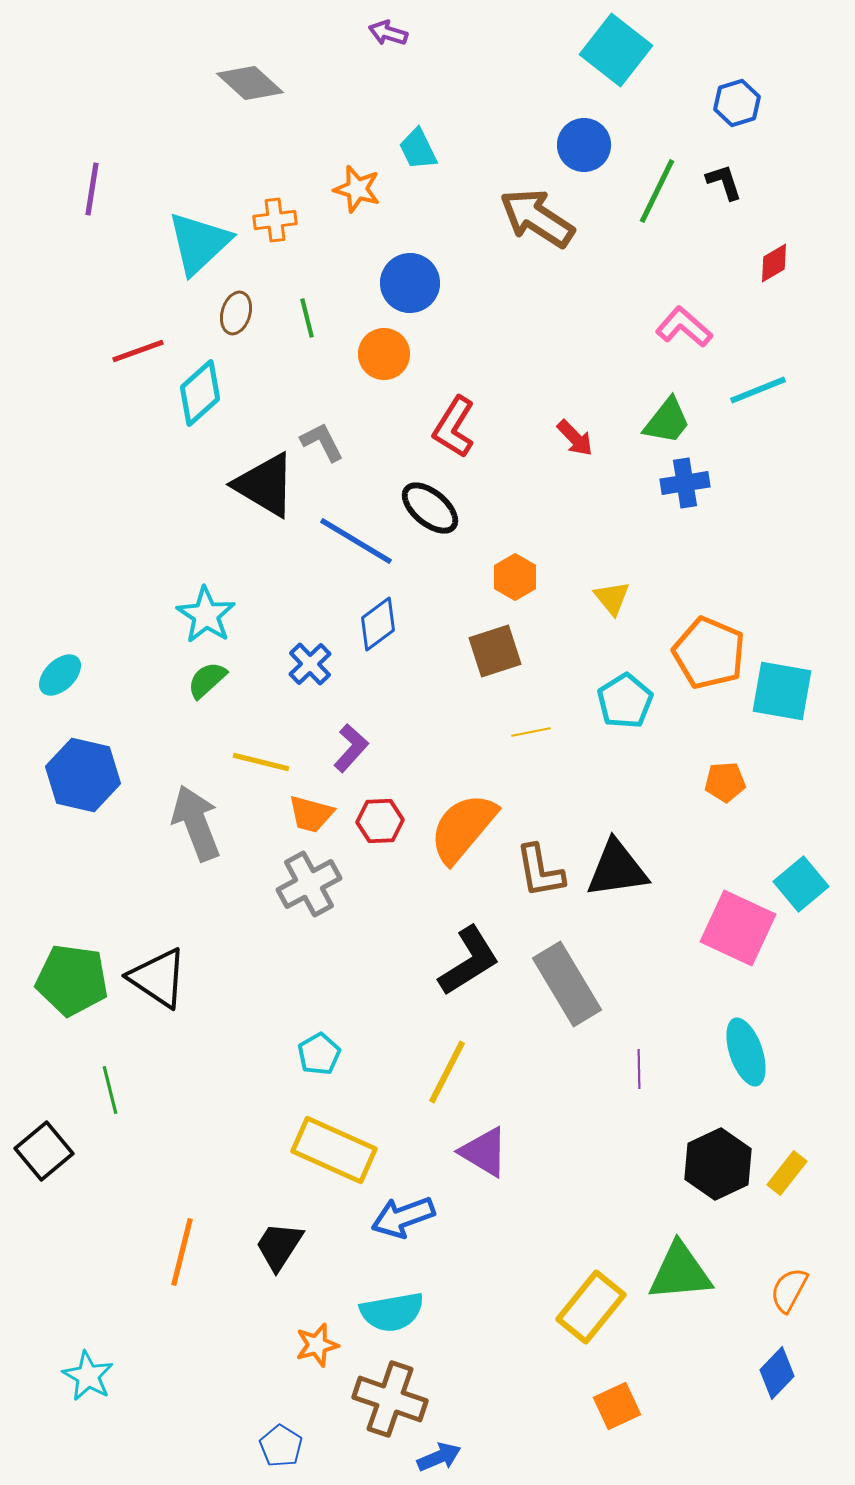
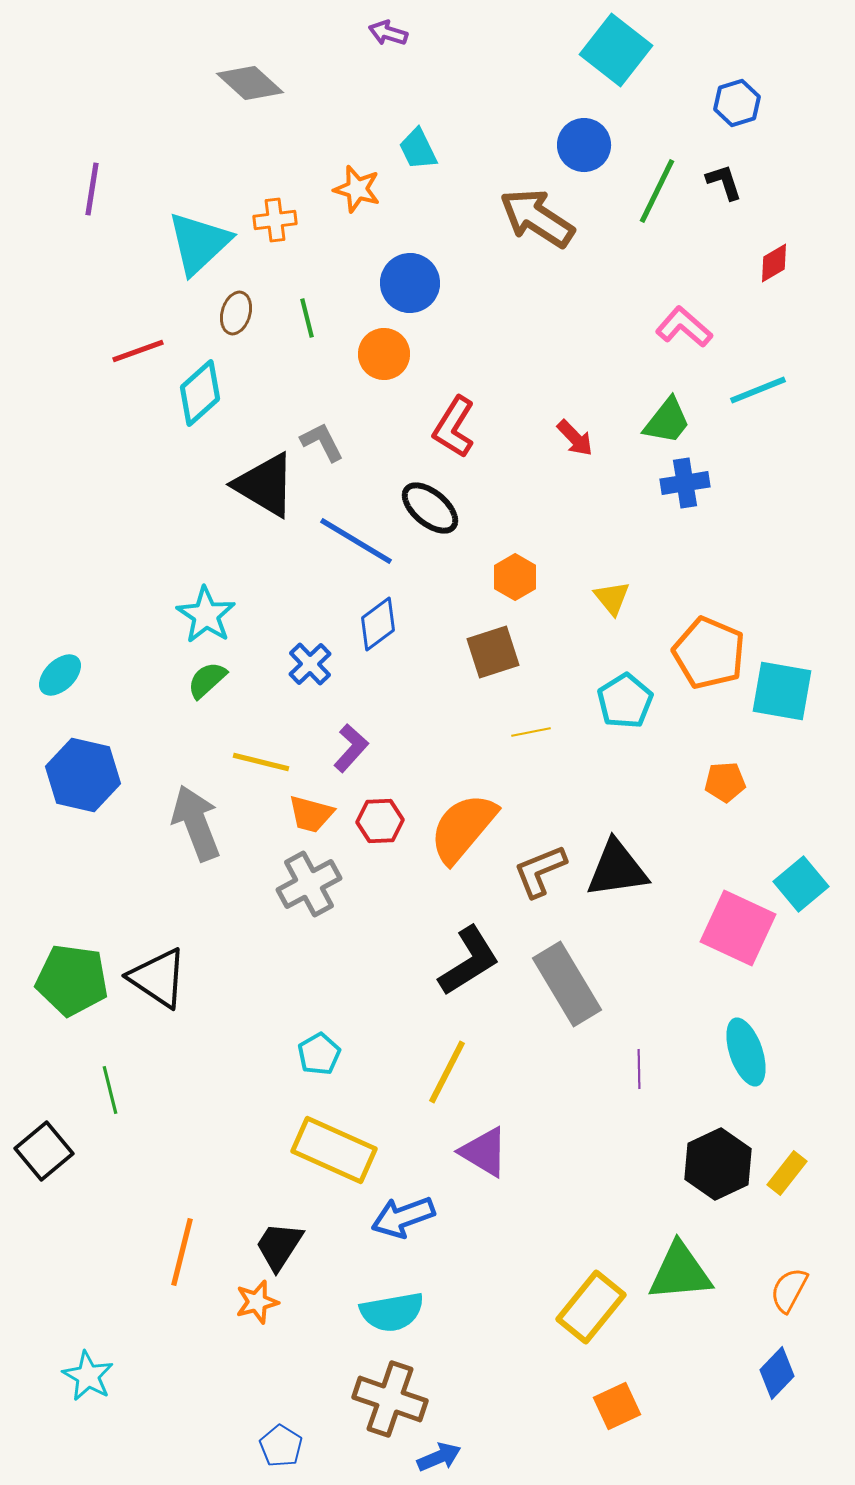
brown square at (495, 651): moved 2 px left, 1 px down
brown L-shape at (540, 871): rotated 78 degrees clockwise
orange star at (317, 1345): moved 60 px left, 43 px up
